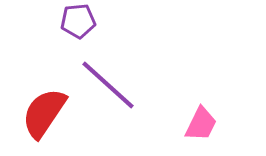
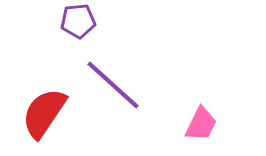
purple line: moved 5 px right
